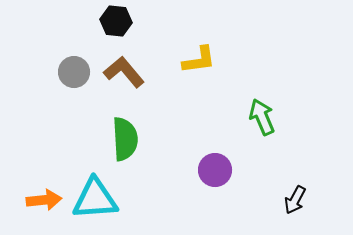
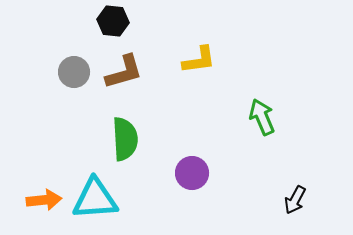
black hexagon: moved 3 px left
brown L-shape: rotated 114 degrees clockwise
purple circle: moved 23 px left, 3 px down
